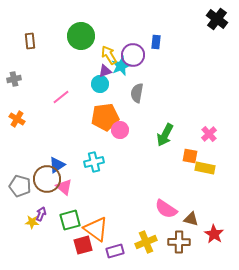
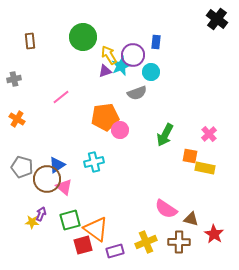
green circle: moved 2 px right, 1 px down
cyan circle: moved 51 px right, 12 px up
gray semicircle: rotated 120 degrees counterclockwise
gray pentagon: moved 2 px right, 19 px up
